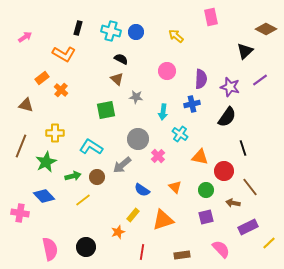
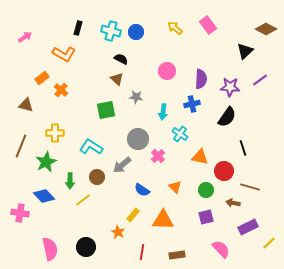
pink rectangle at (211, 17): moved 3 px left, 8 px down; rotated 24 degrees counterclockwise
yellow arrow at (176, 36): moved 1 px left, 8 px up
purple star at (230, 87): rotated 12 degrees counterclockwise
green arrow at (73, 176): moved 3 px left, 5 px down; rotated 105 degrees clockwise
brown line at (250, 187): rotated 36 degrees counterclockwise
orange triangle at (163, 220): rotated 20 degrees clockwise
orange star at (118, 232): rotated 24 degrees counterclockwise
brown rectangle at (182, 255): moved 5 px left
